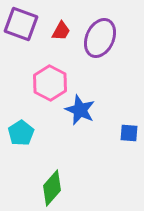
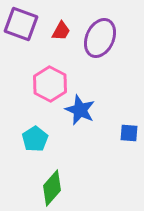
pink hexagon: moved 1 px down
cyan pentagon: moved 14 px right, 6 px down
